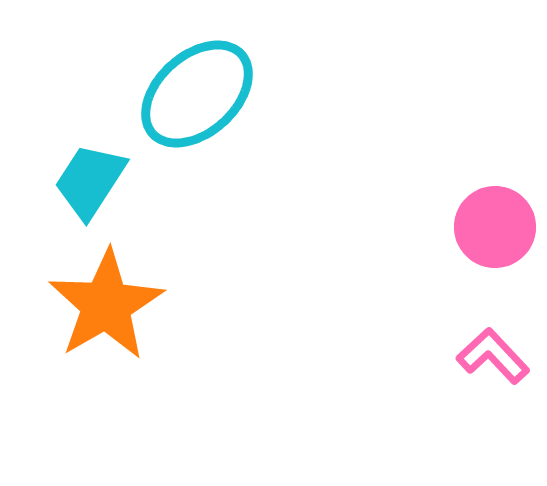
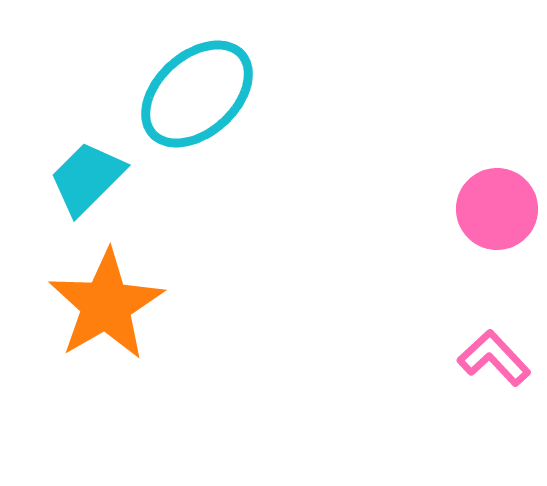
cyan trapezoid: moved 3 px left, 3 px up; rotated 12 degrees clockwise
pink circle: moved 2 px right, 18 px up
pink L-shape: moved 1 px right, 2 px down
